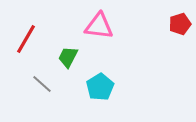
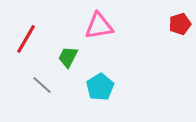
pink triangle: rotated 16 degrees counterclockwise
gray line: moved 1 px down
